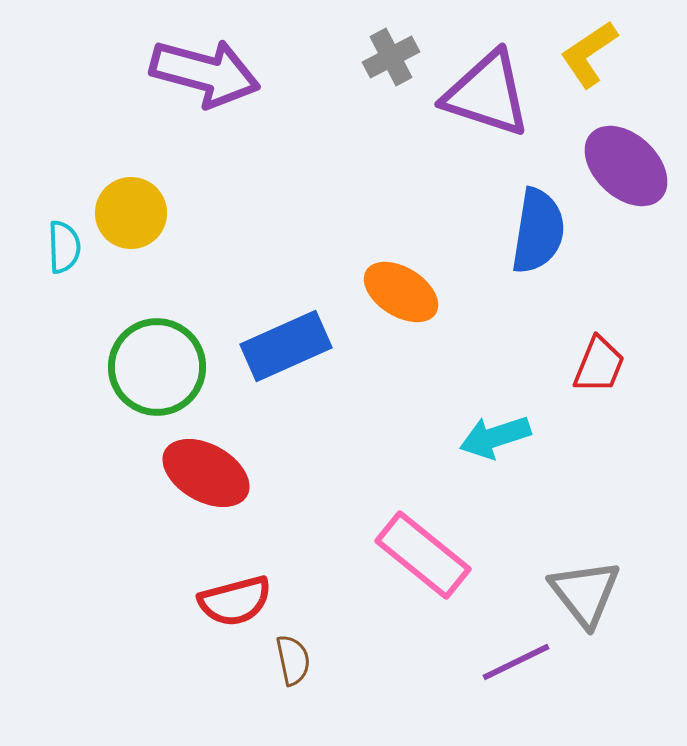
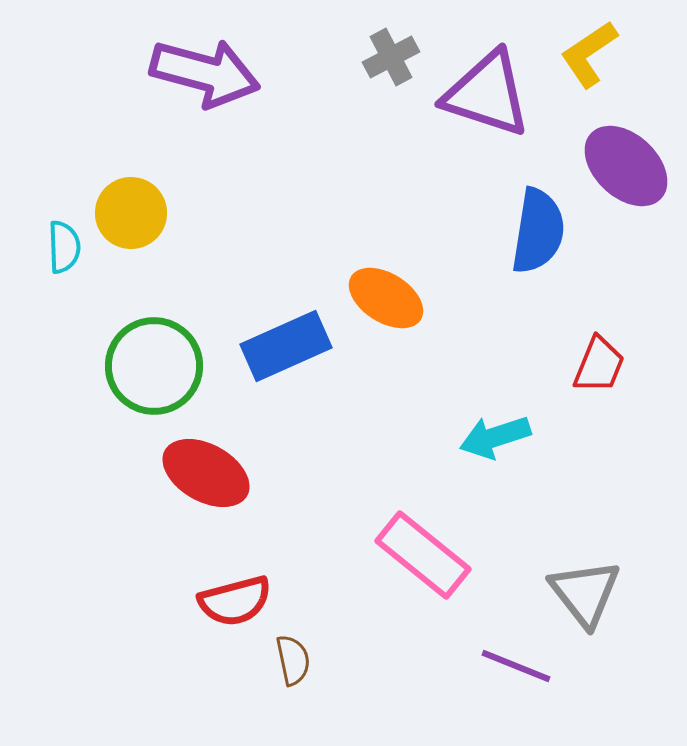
orange ellipse: moved 15 px left, 6 px down
green circle: moved 3 px left, 1 px up
purple line: moved 4 px down; rotated 48 degrees clockwise
